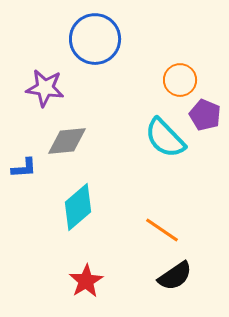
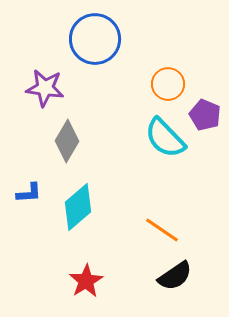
orange circle: moved 12 px left, 4 px down
gray diamond: rotated 54 degrees counterclockwise
blue L-shape: moved 5 px right, 25 px down
